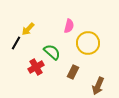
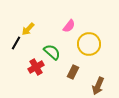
pink semicircle: rotated 24 degrees clockwise
yellow circle: moved 1 px right, 1 px down
